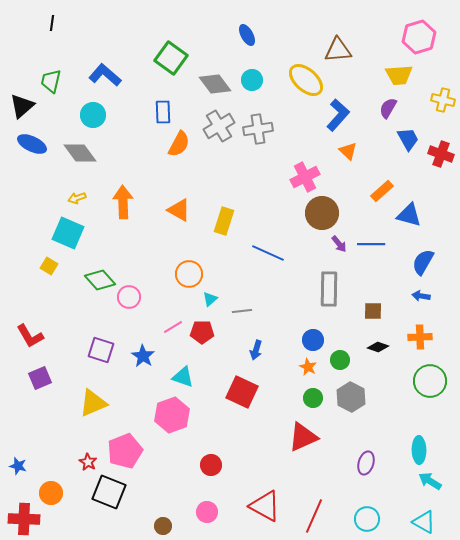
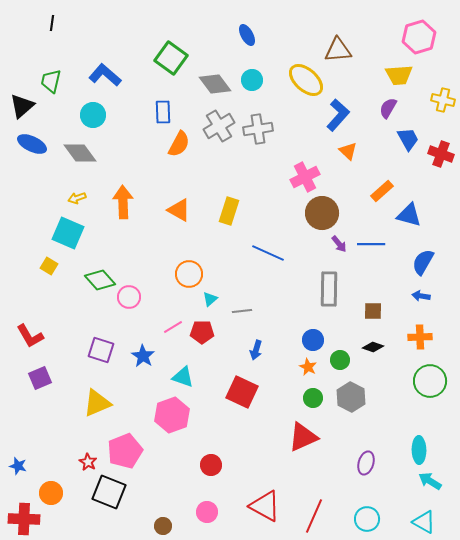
yellow rectangle at (224, 221): moved 5 px right, 10 px up
black diamond at (378, 347): moved 5 px left
yellow triangle at (93, 403): moved 4 px right
